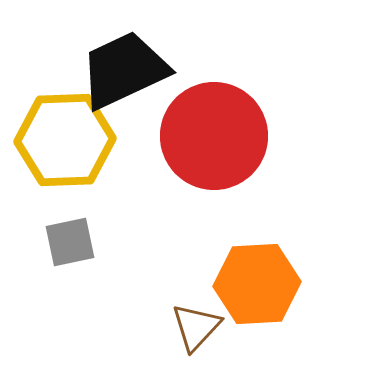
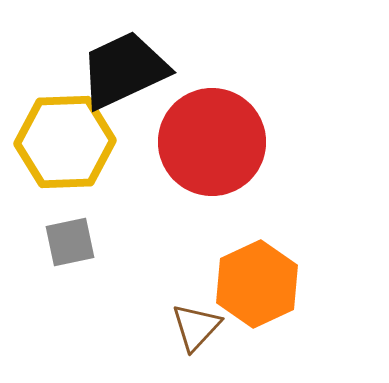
red circle: moved 2 px left, 6 px down
yellow hexagon: moved 2 px down
orange hexagon: rotated 22 degrees counterclockwise
